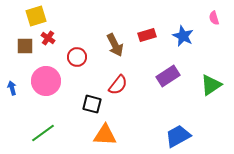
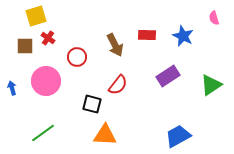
red rectangle: rotated 18 degrees clockwise
